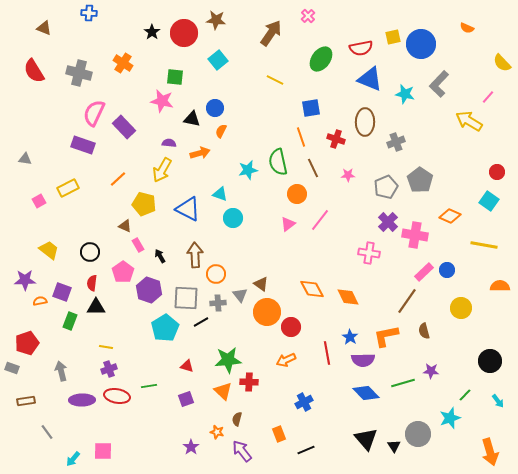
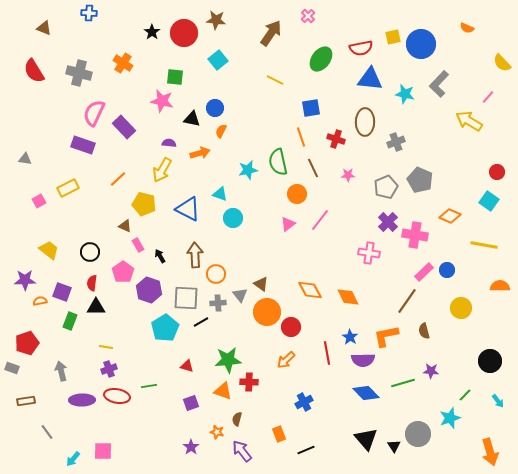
blue triangle at (370, 79): rotated 16 degrees counterclockwise
gray pentagon at (420, 180): rotated 10 degrees counterclockwise
orange diamond at (312, 289): moved 2 px left, 1 px down
orange arrow at (286, 360): rotated 18 degrees counterclockwise
orange triangle at (223, 391): rotated 24 degrees counterclockwise
purple square at (186, 399): moved 5 px right, 4 px down
